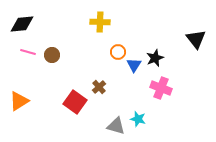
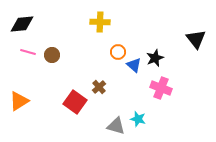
blue triangle: rotated 21 degrees counterclockwise
